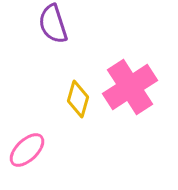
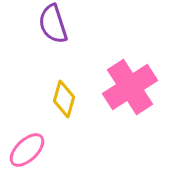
yellow diamond: moved 14 px left
